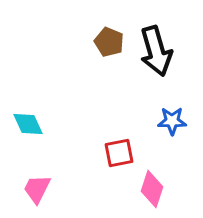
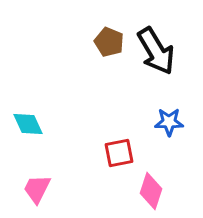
black arrow: rotated 15 degrees counterclockwise
blue star: moved 3 px left, 1 px down
pink diamond: moved 1 px left, 2 px down
